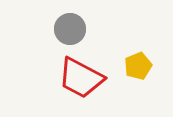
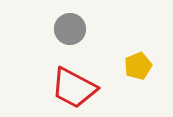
red trapezoid: moved 7 px left, 10 px down
